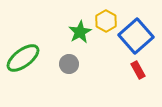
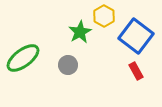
yellow hexagon: moved 2 px left, 5 px up
blue square: rotated 12 degrees counterclockwise
gray circle: moved 1 px left, 1 px down
red rectangle: moved 2 px left, 1 px down
